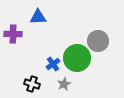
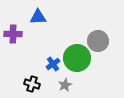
gray star: moved 1 px right, 1 px down
